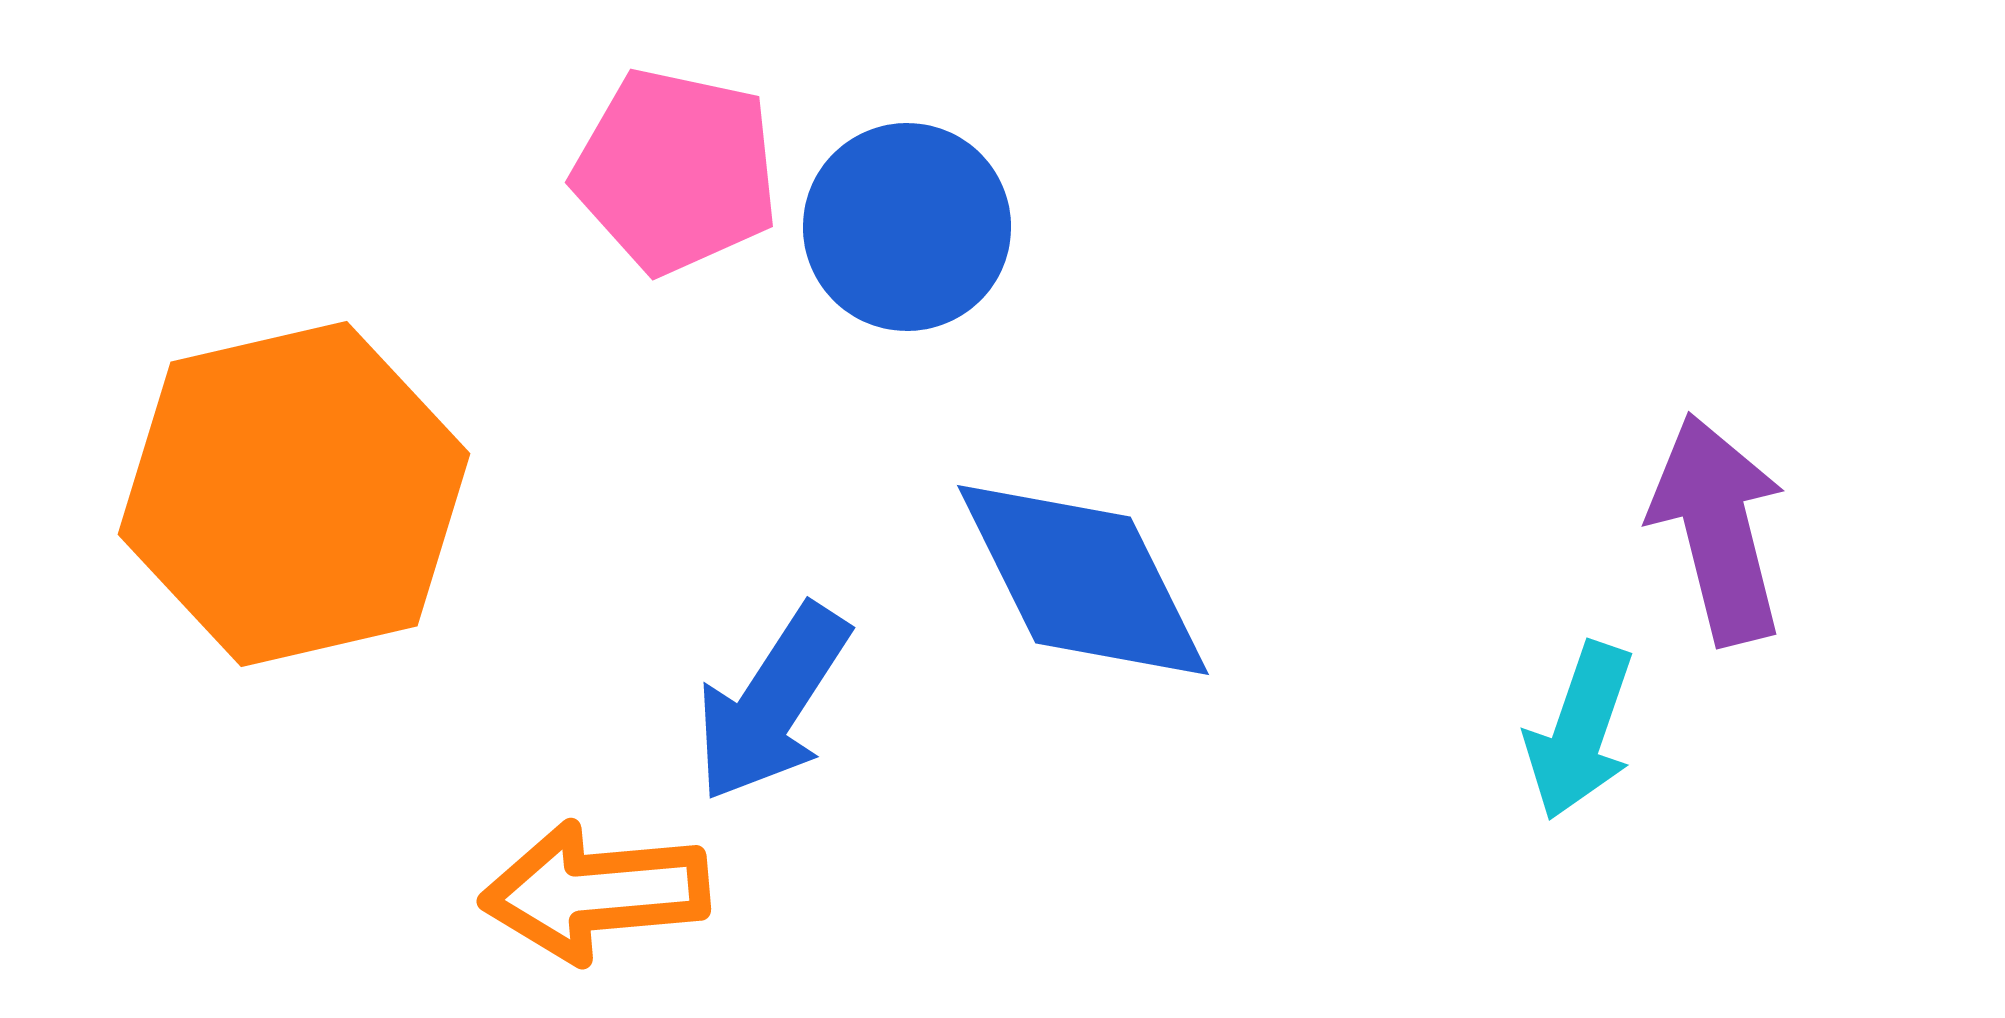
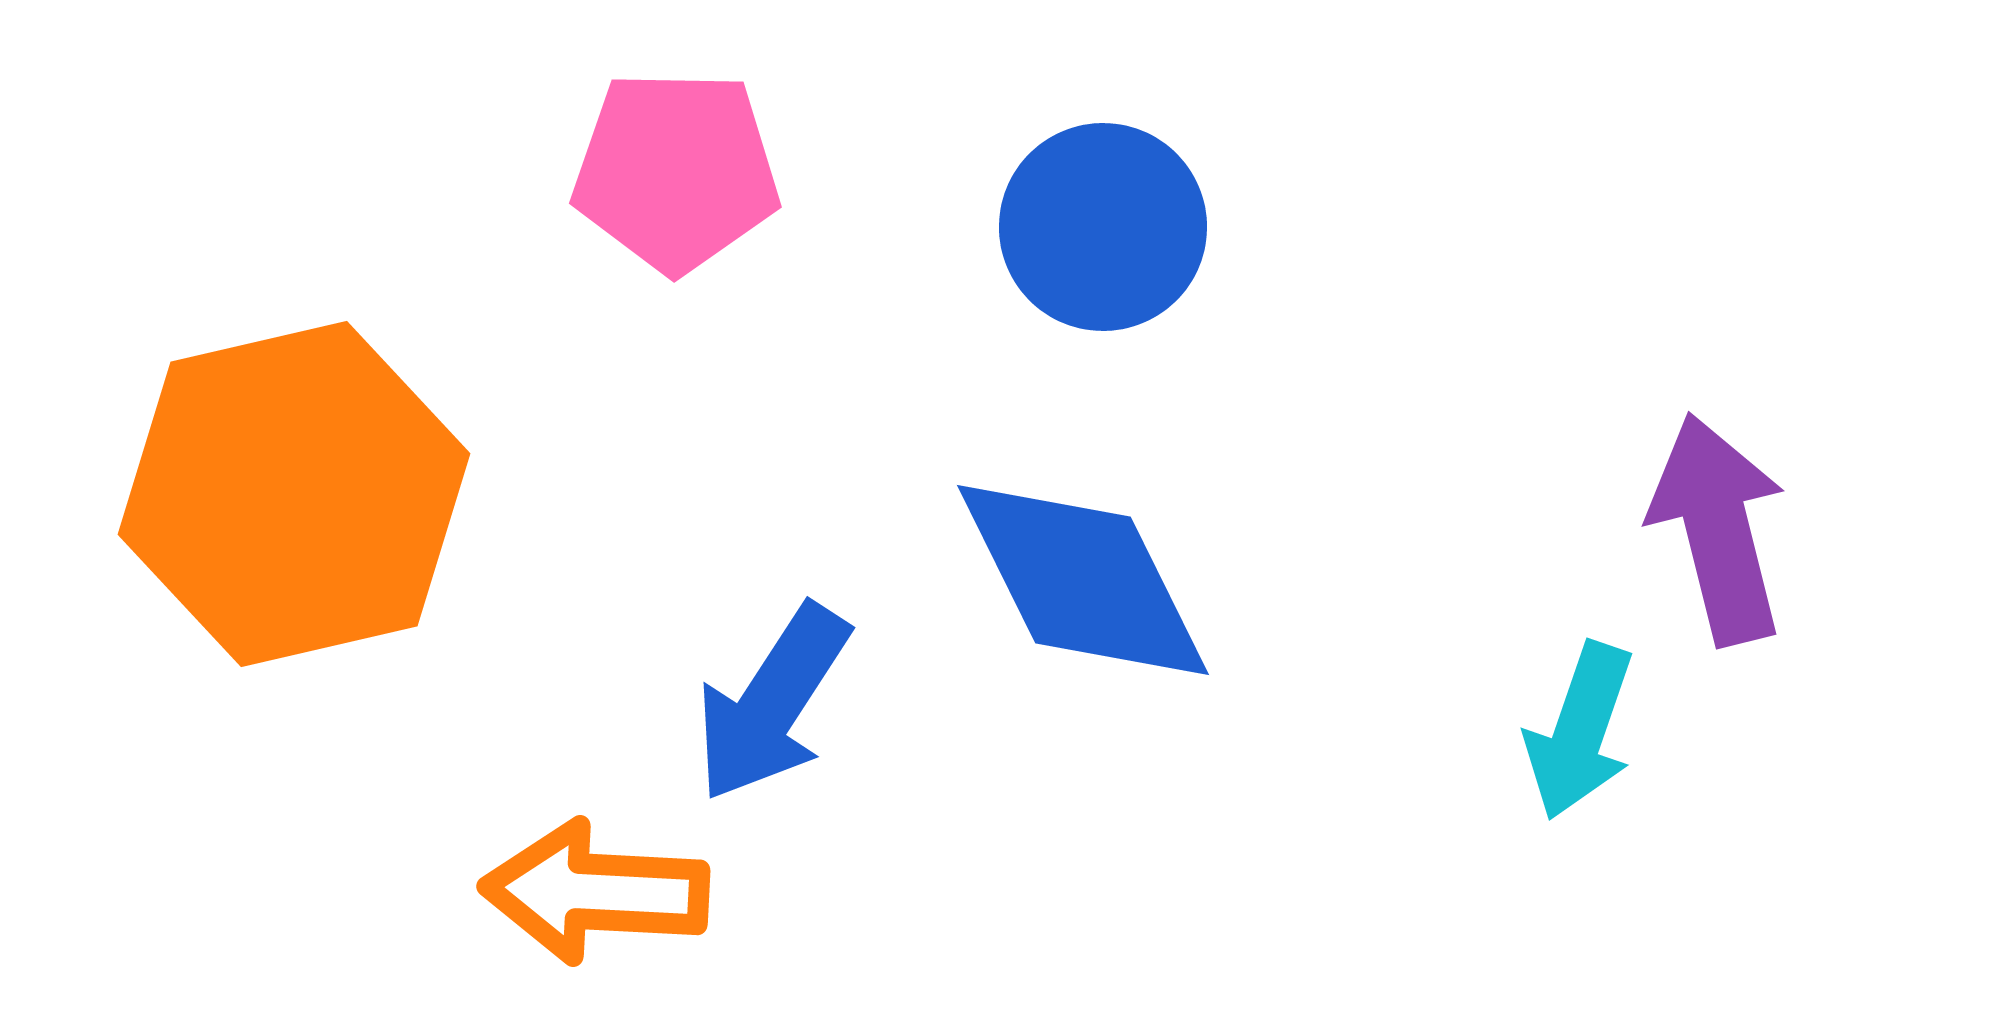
pink pentagon: rotated 11 degrees counterclockwise
blue circle: moved 196 px right
orange arrow: rotated 8 degrees clockwise
